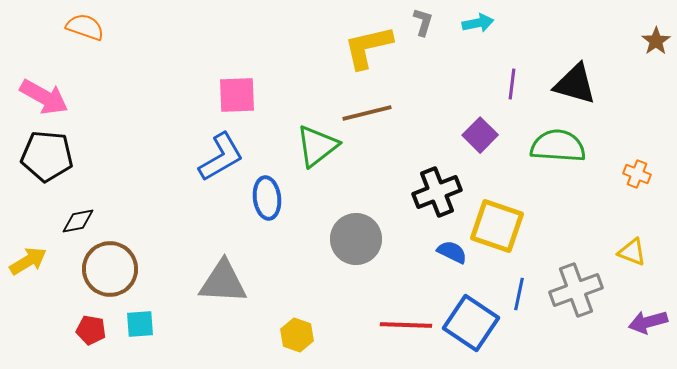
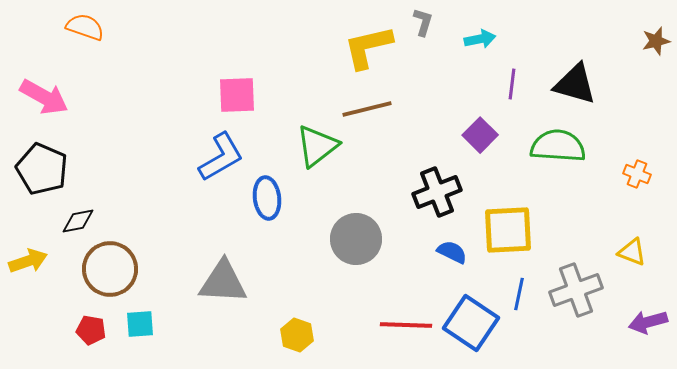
cyan arrow: moved 2 px right, 16 px down
brown star: rotated 20 degrees clockwise
brown line: moved 4 px up
black pentagon: moved 5 px left, 13 px down; rotated 18 degrees clockwise
yellow square: moved 11 px right, 4 px down; rotated 22 degrees counterclockwise
yellow arrow: rotated 12 degrees clockwise
